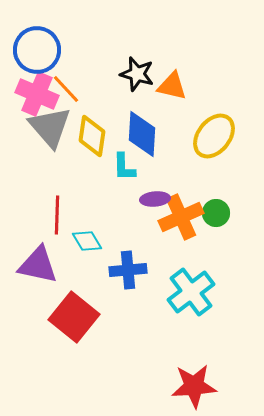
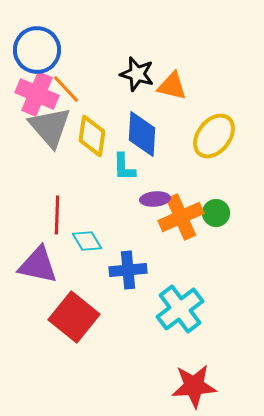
cyan cross: moved 11 px left, 17 px down
